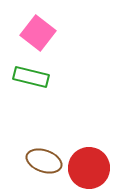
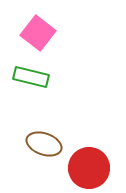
brown ellipse: moved 17 px up
